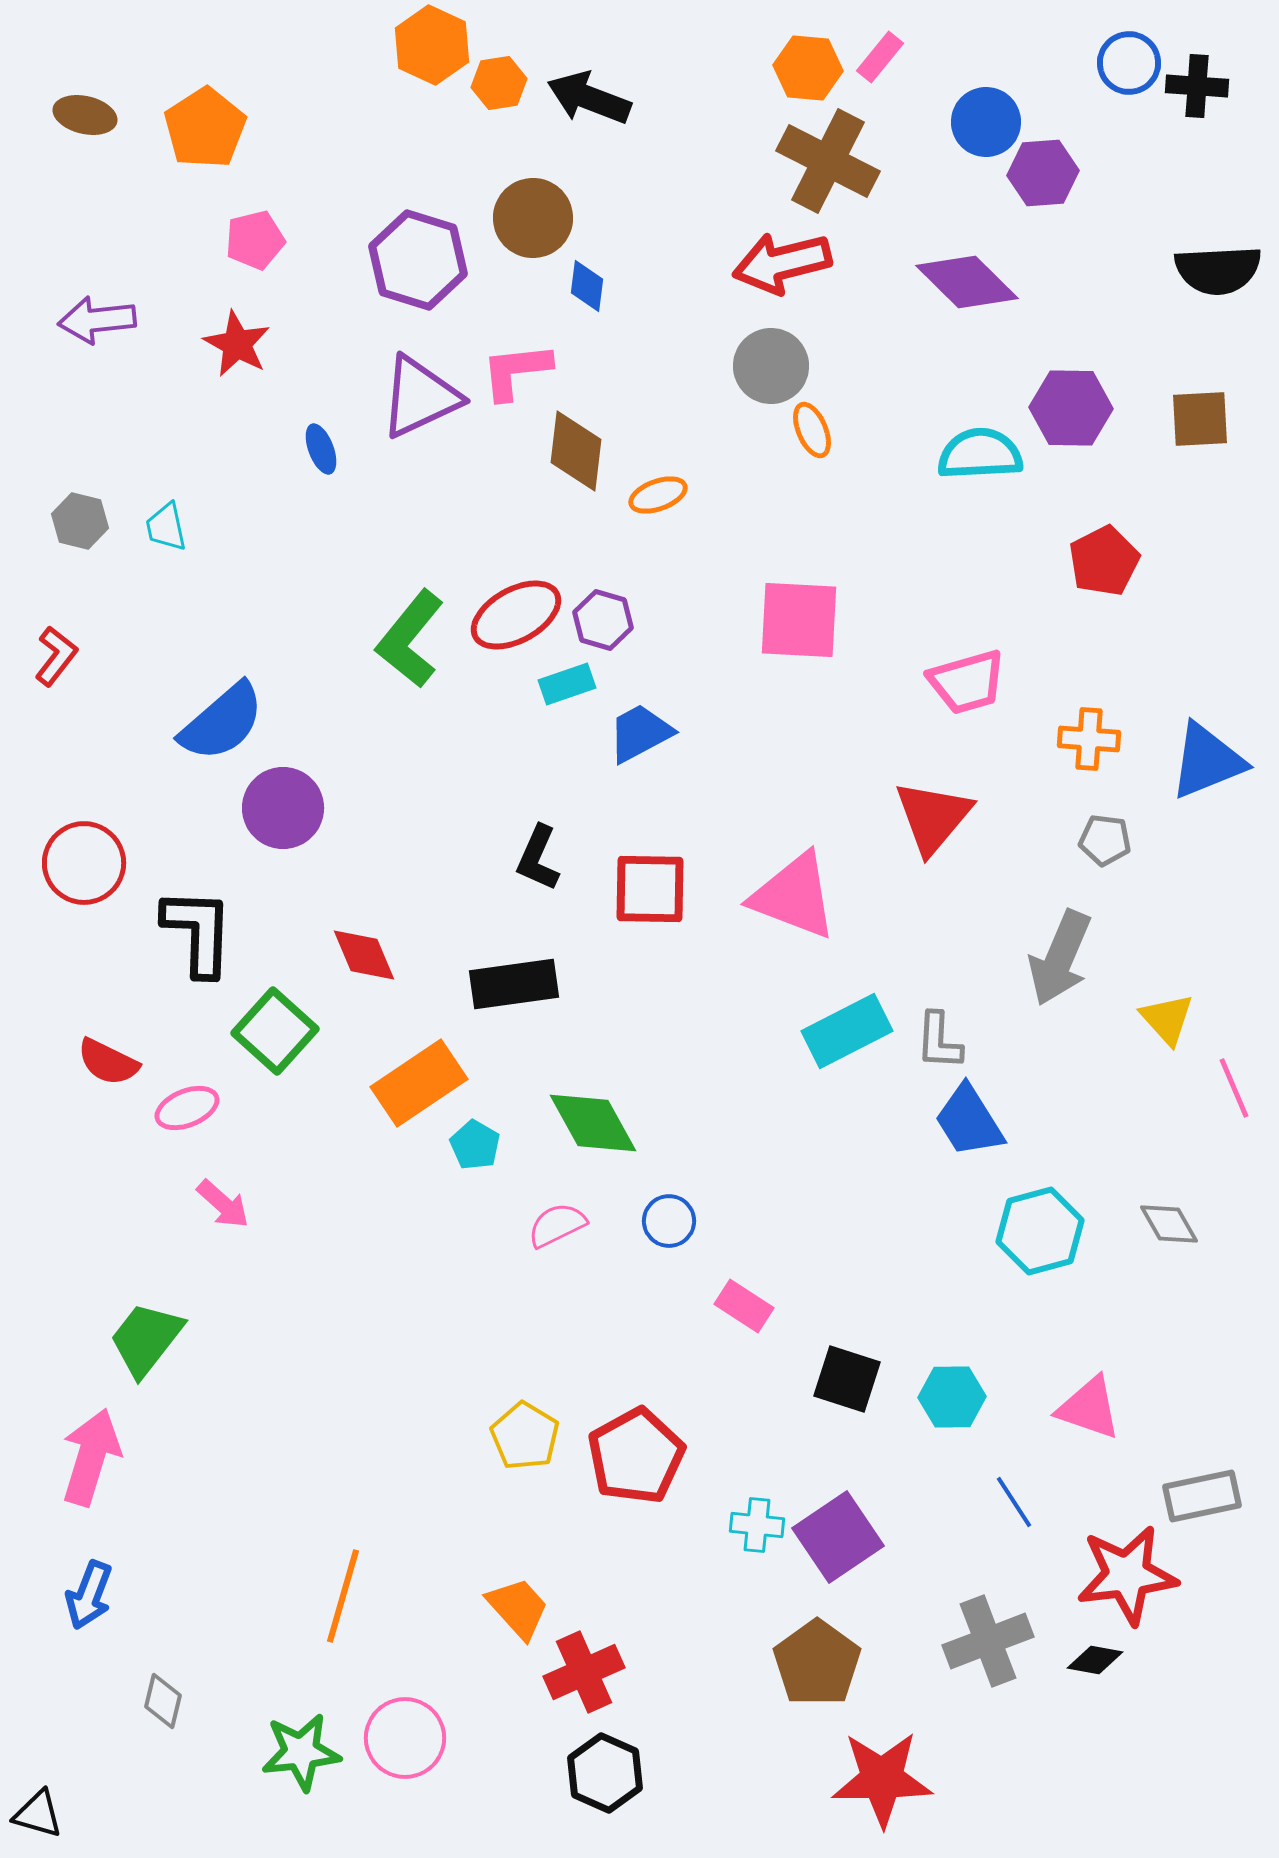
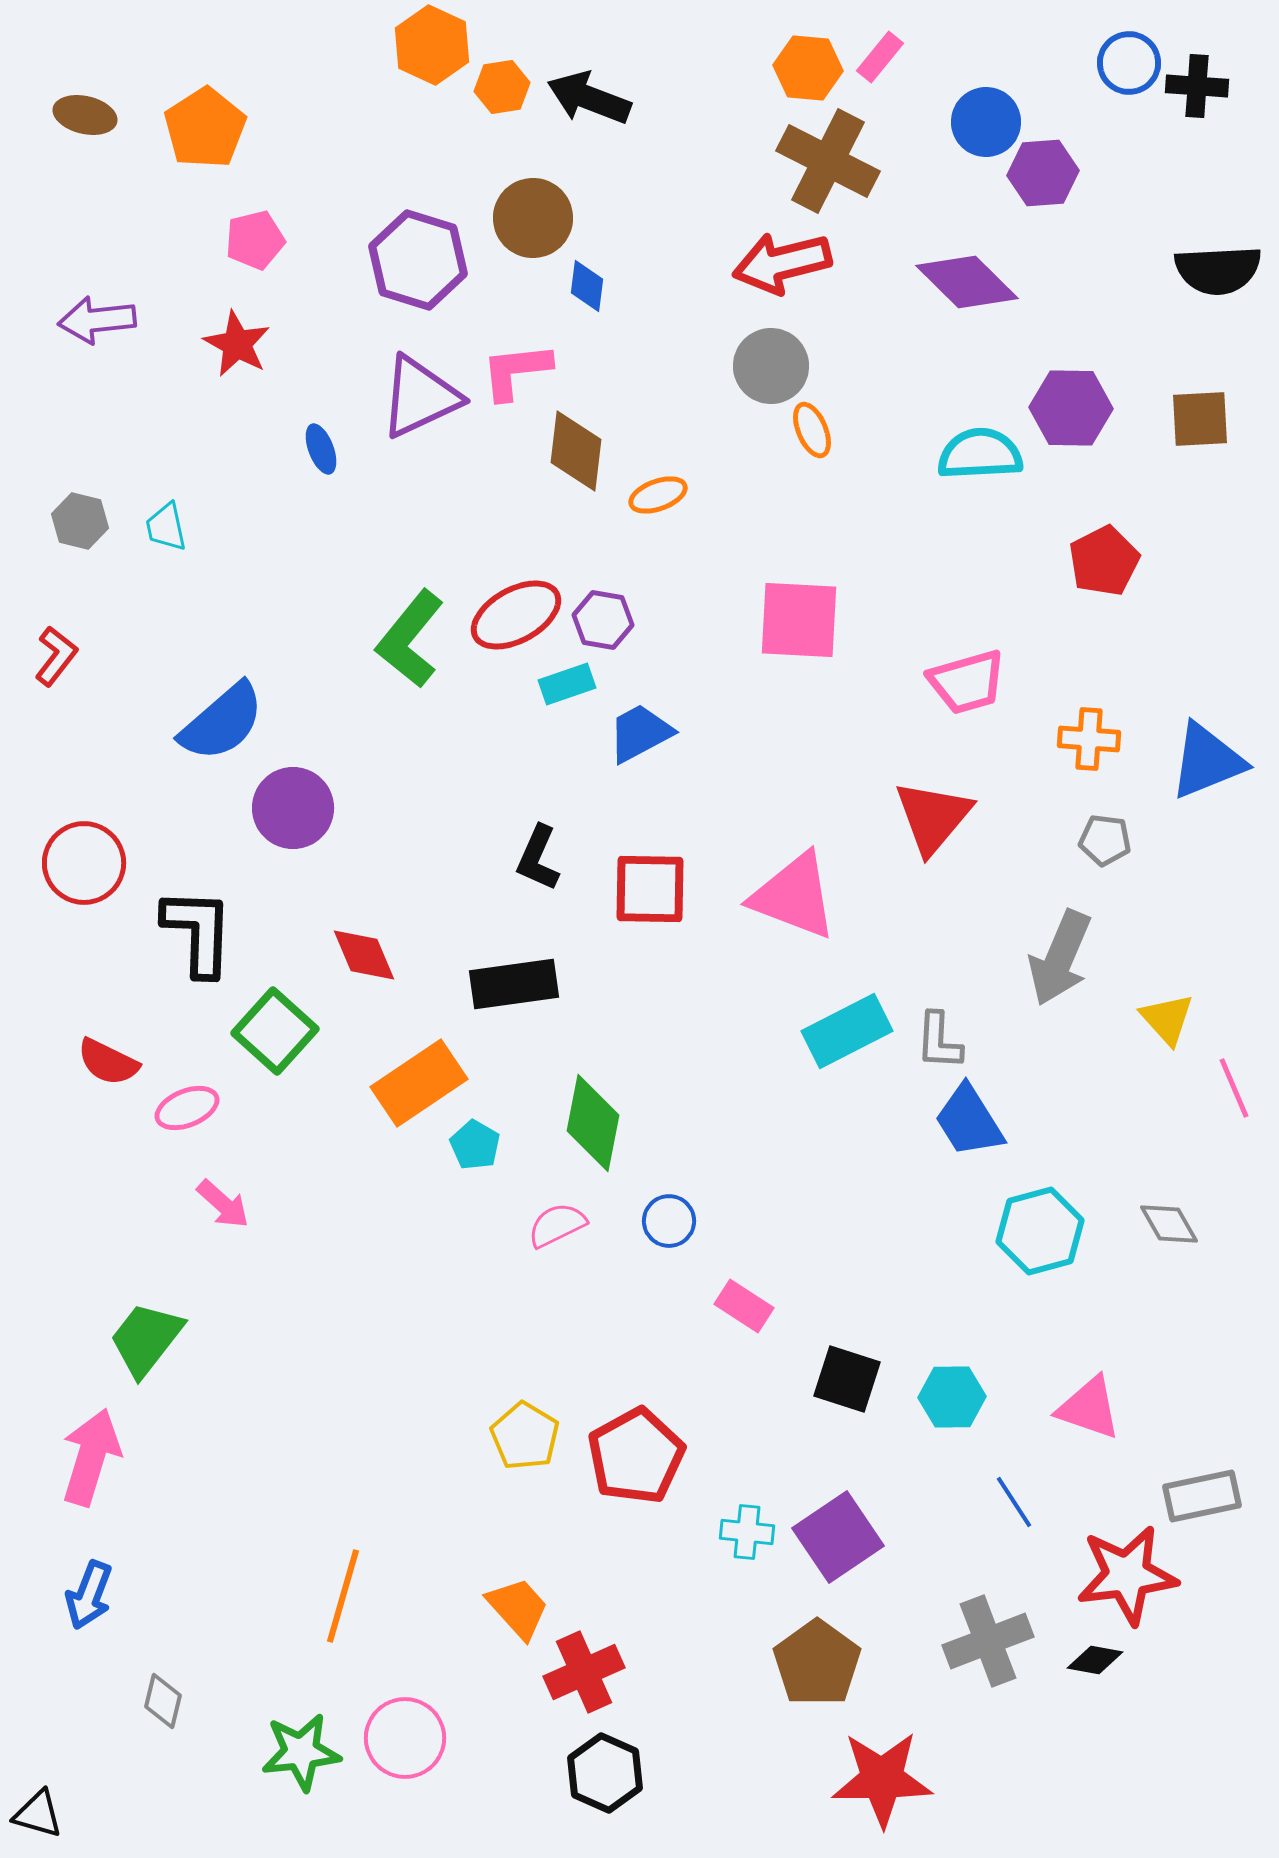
orange hexagon at (499, 83): moved 3 px right, 4 px down
purple hexagon at (603, 620): rotated 6 degrees counterclockwise
purple circle at (283, 808): moved 10 px right
green diamond at (593, 1123): rotated 40 degrees clockwise
cyan cross at (757, 1525): moved 10 px left, 7 px down
